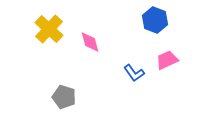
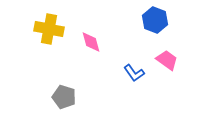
yellow cross: rotated 32 degrees counterclockwise
pink diamond: moved 1 px right
pink trapezoid: rotated 60 degrees clockwise
